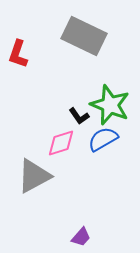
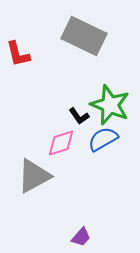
red L-shape: rotated 32 degrees counterclockwise
